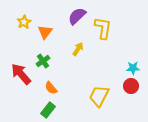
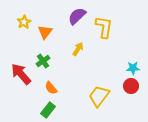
yellow L-shape: moved 1 px right, 1 px up
yellow trapezoid: rotated 10 degrees clockwise
